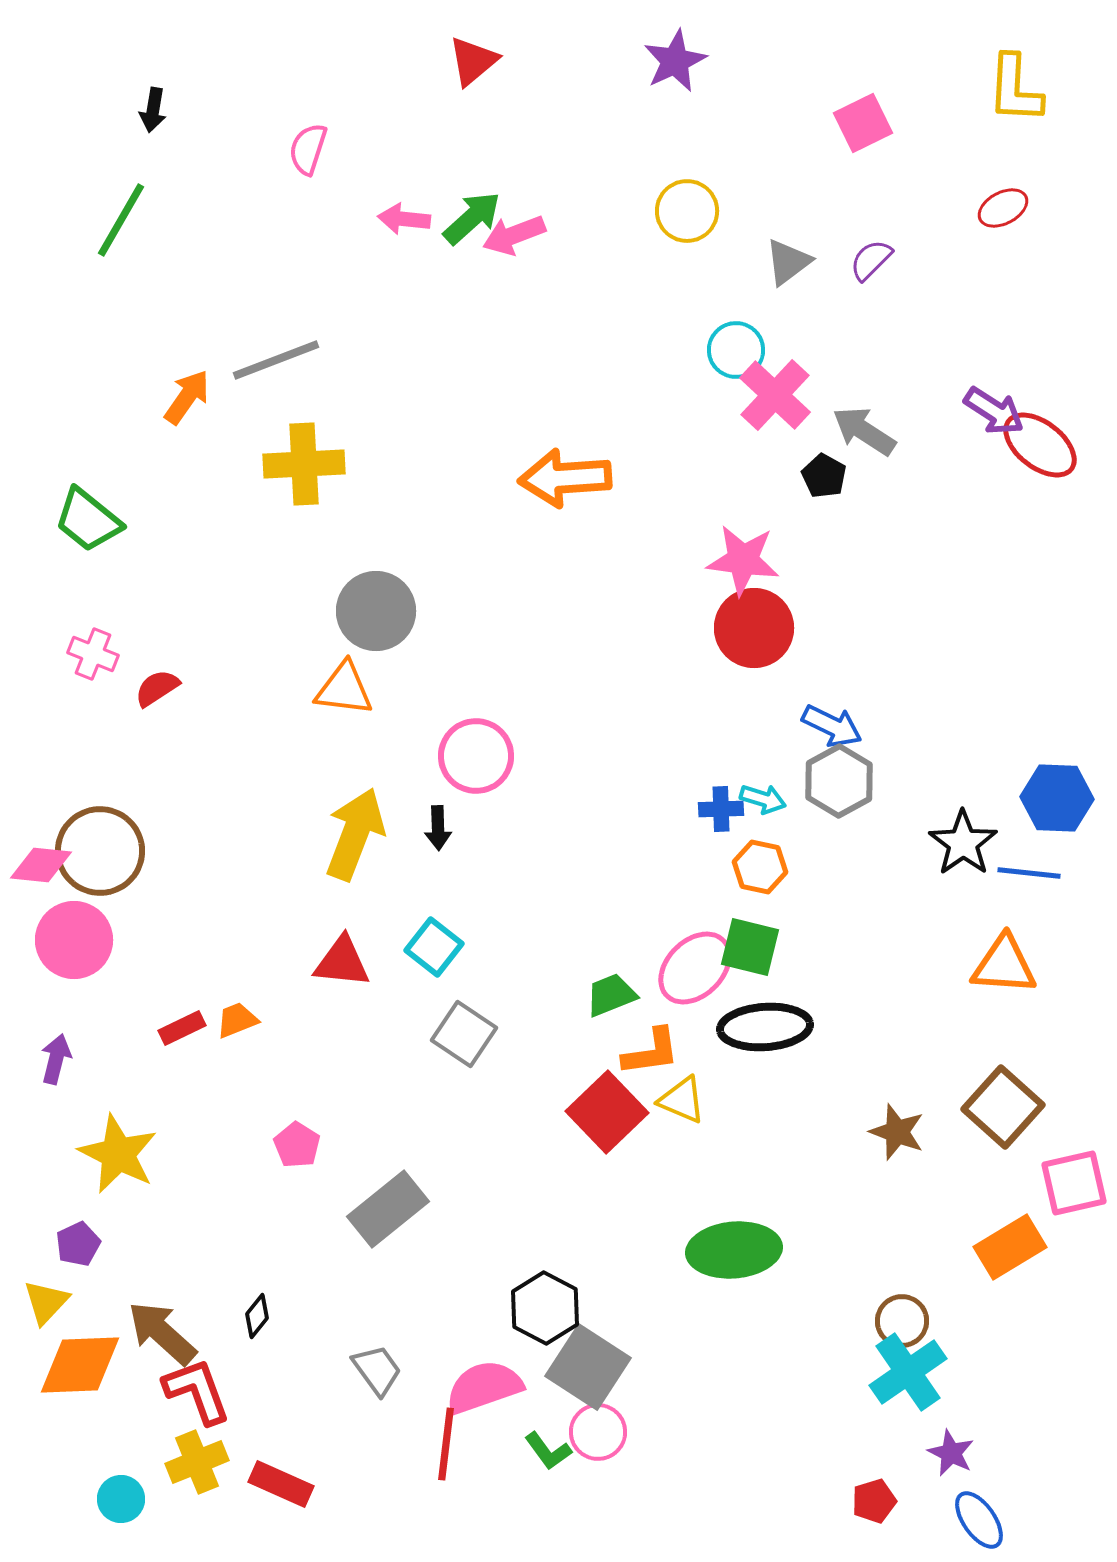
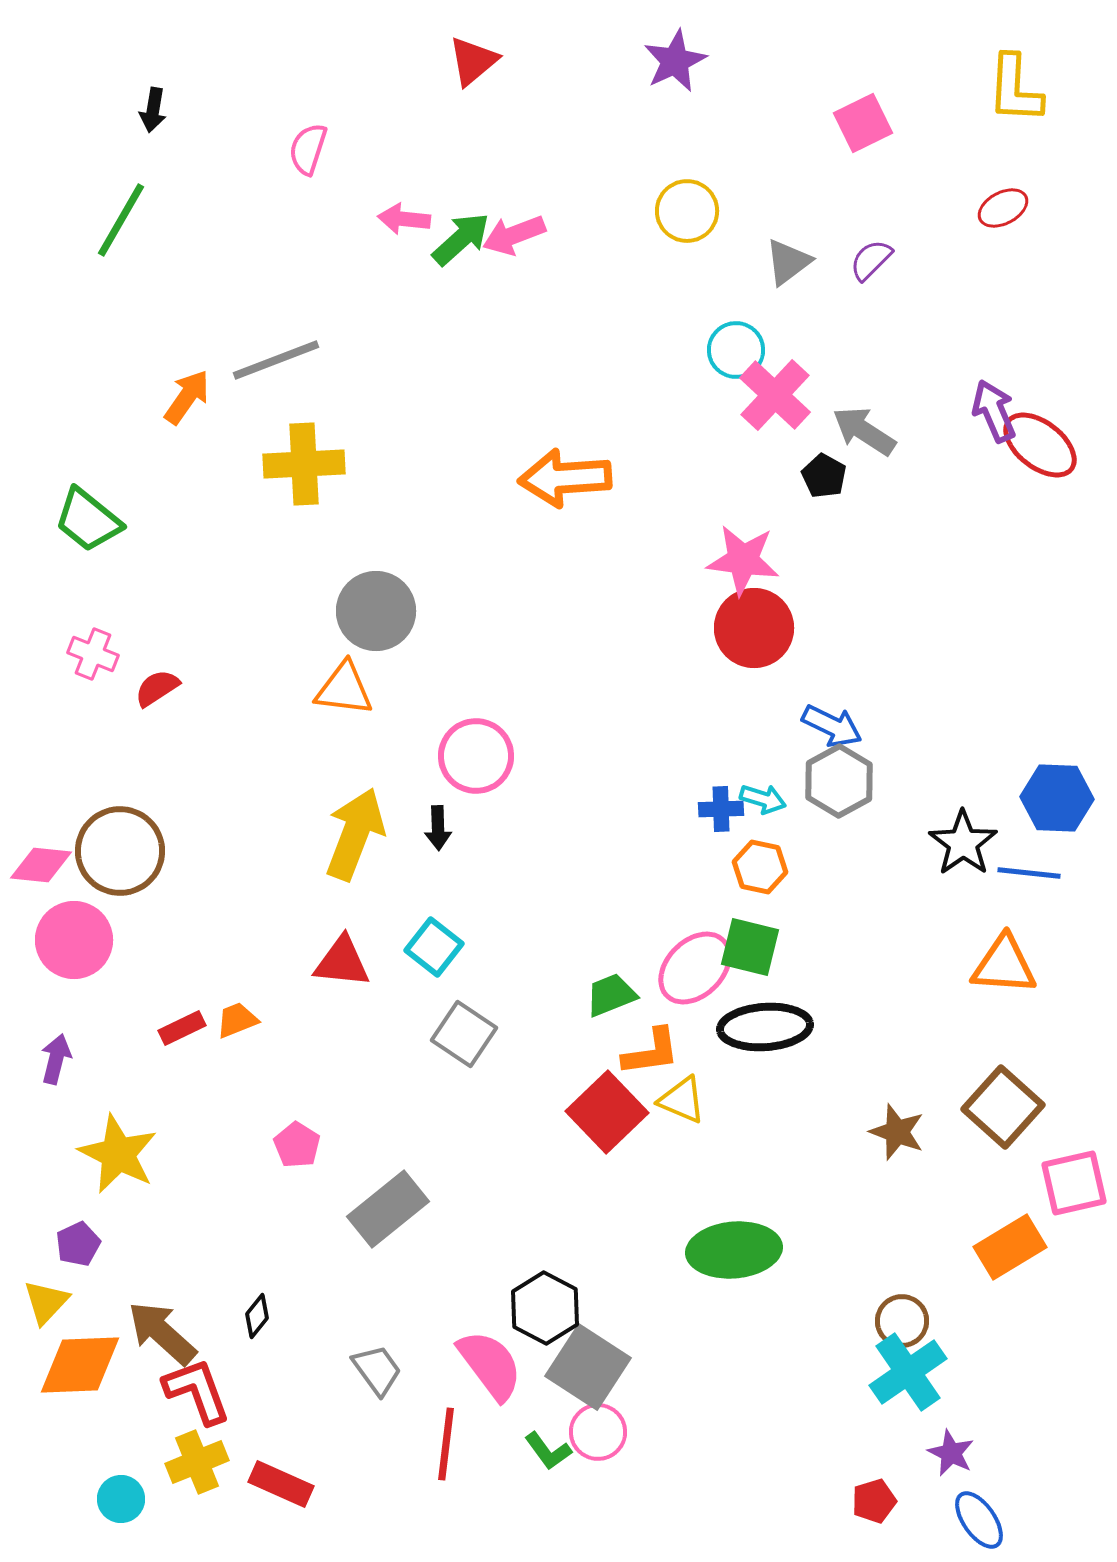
green arrow at (472, 218): moved 11 px left, 21 px down
purple arrow at (994, 411): rotated 146 degrees counterclockwise
brown circle at (100, 851): moved 20 px right
pink semicircle at (484, 1387): moved 6 px right, 22 px up; rotated 72 degrees clockwise
